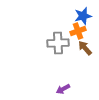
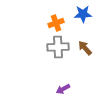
blue star: moved 2 px up; rotated 12 degrees clockwise
orange cross: moved 22 px left, 8 px up
gray cross: moved 4 px down
